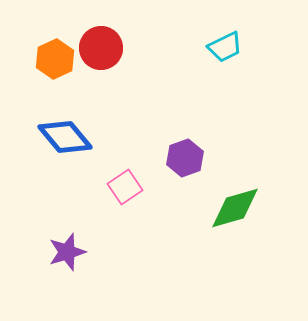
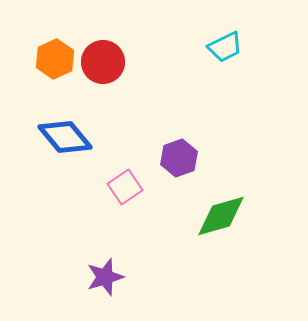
red circle: moved 2 px right, 14 px down
purple hexagon: moved 6 px left
green diamond: moved 14 px left, 8 px down
purple star: moved 38 px right, 25 px down
